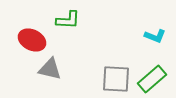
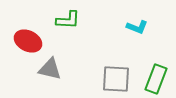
cyan L-shape: moved 18 px left, 9 px up
red ellipse: moved 4 px left, 1 px down
green rectangle: moved 4 px right; rotated 28 degrees counterclockwise
